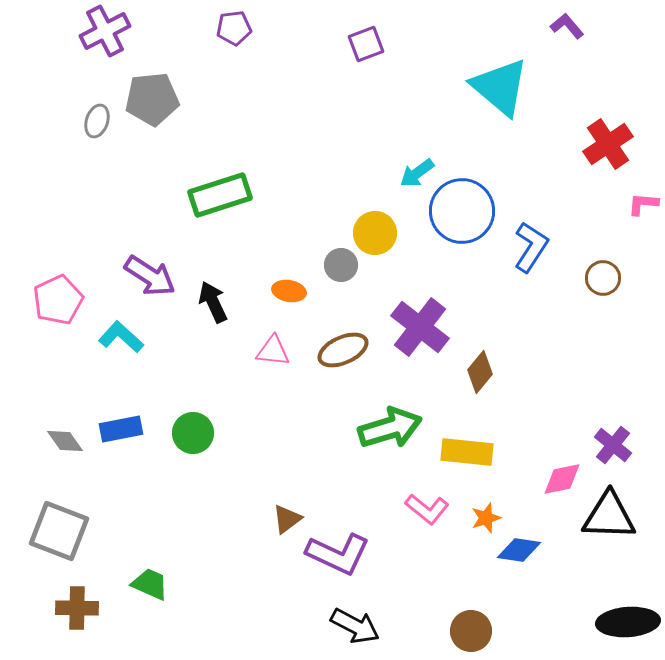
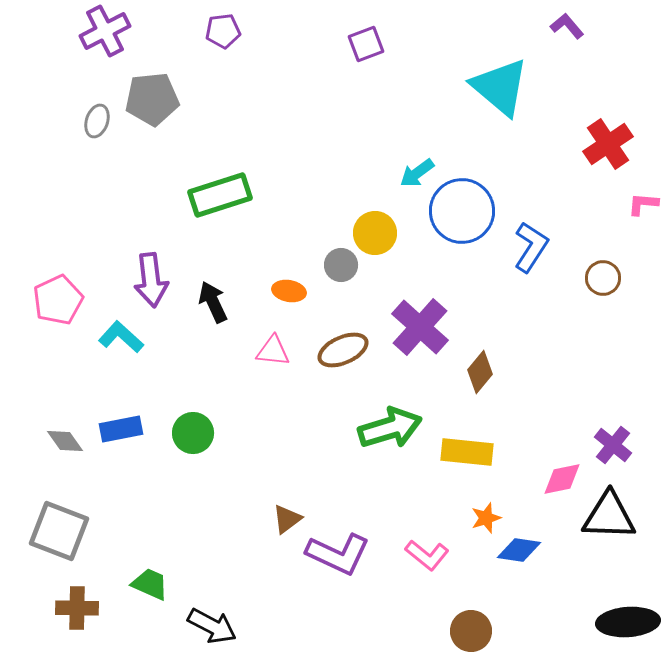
purple pentagon at (234, 28): moved 11 px left, 3 px down
purple arrow at (150, 276): moved 1 px right, 4 px down; rotated 50 degrees clockwise
purple cross at (420, 327): rotated 4 degrees clockwise
pink L-shape at (427, 509): moved 46 px down
black arrow at (355, 626): moved 143 px left
